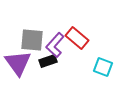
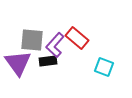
black rectangle: rotated 12 degrees clockwise
cyan square: moved 1 px right
